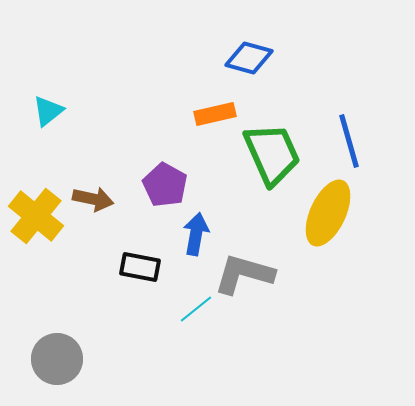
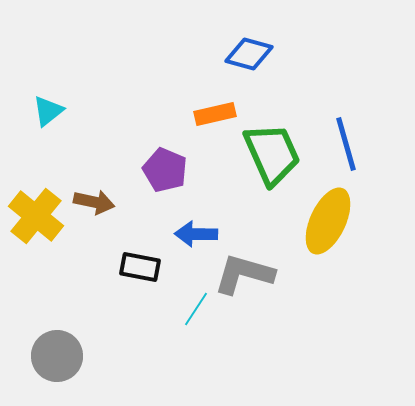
blue diamond: moved 4 px up
blue line: moved 3 px left, 3 px down
purple pentagon: moved 15 px up; rotated 6 degrees counterclockwise
brown arrow: moved 1 px right, 3 px down
yellow ellipse: moved 8 px down
blue arrow: rotated 99 degrees counterclockwise
cyan line: rotated 18 degrees counterclockwise
gray circle: moved 3 px up
